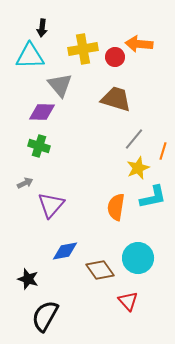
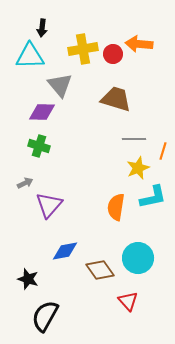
red circle: moved 2 px left, 3 px up
gray line: rotated 50 degrees clockwise
purple triangle: moved 2 px left
